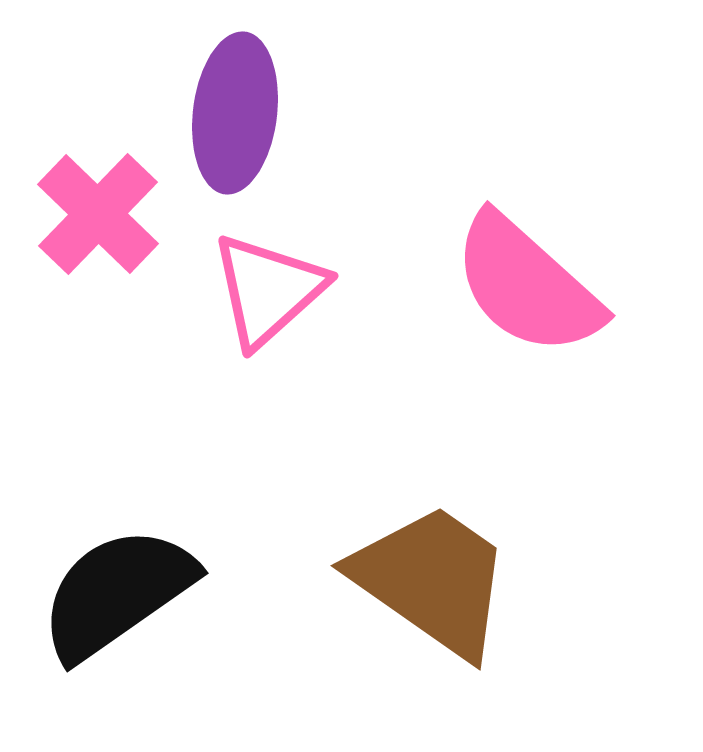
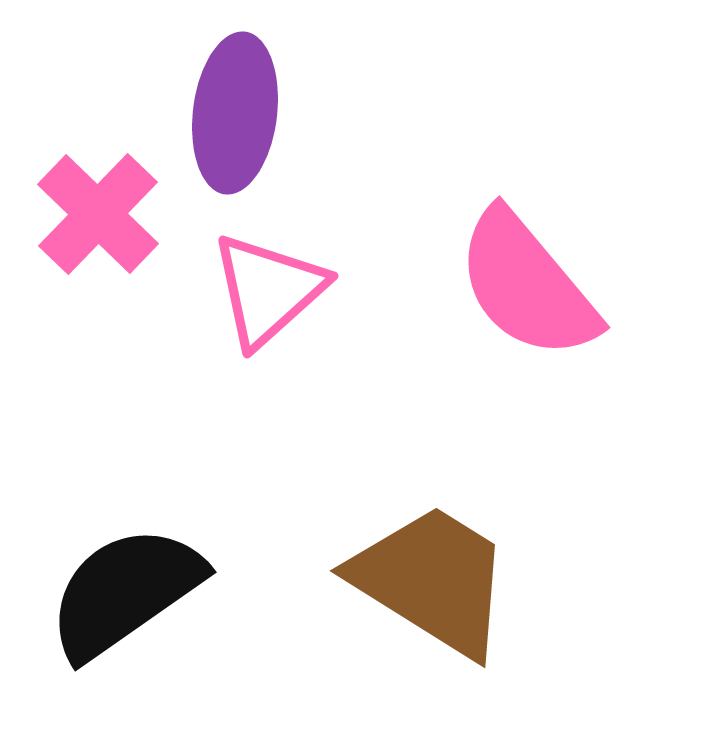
pink semicircle: rotated 8 degrees clockwise
brown trapezoid: rotated 3 degrees counterclockwise
black semicircle: moved 8 px right, 1 px up
